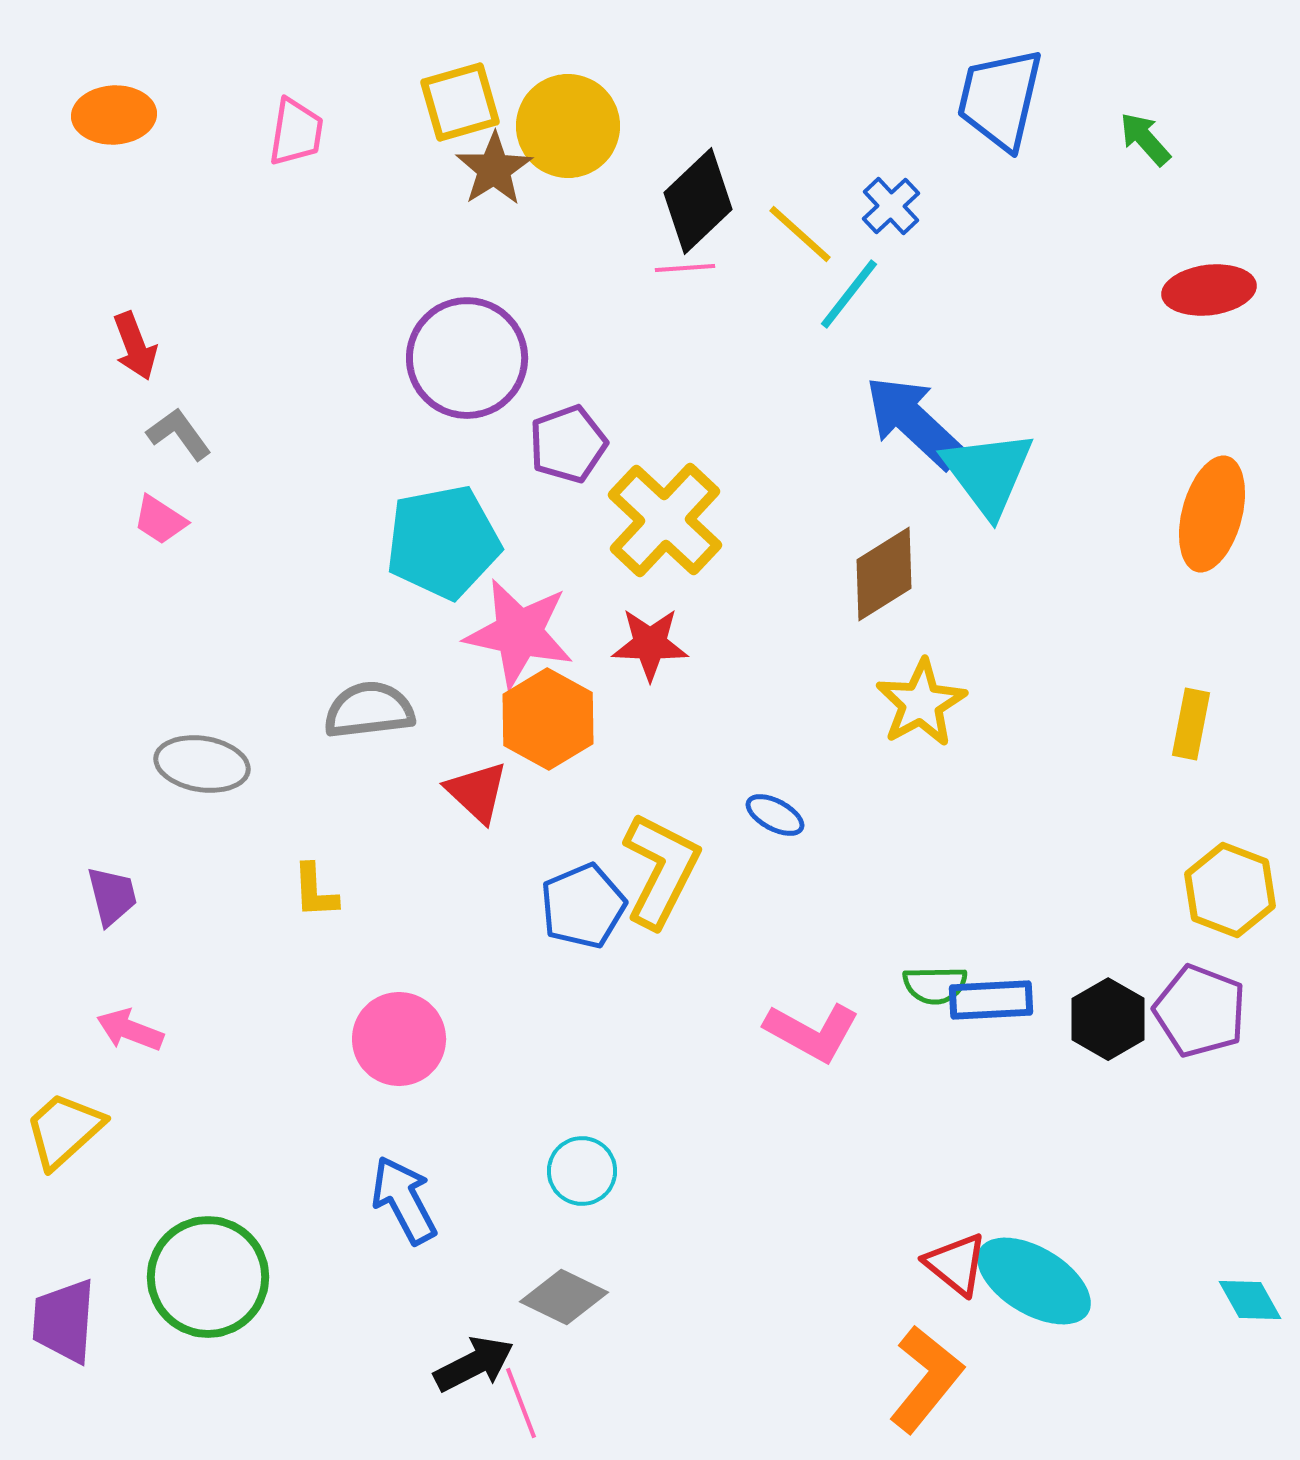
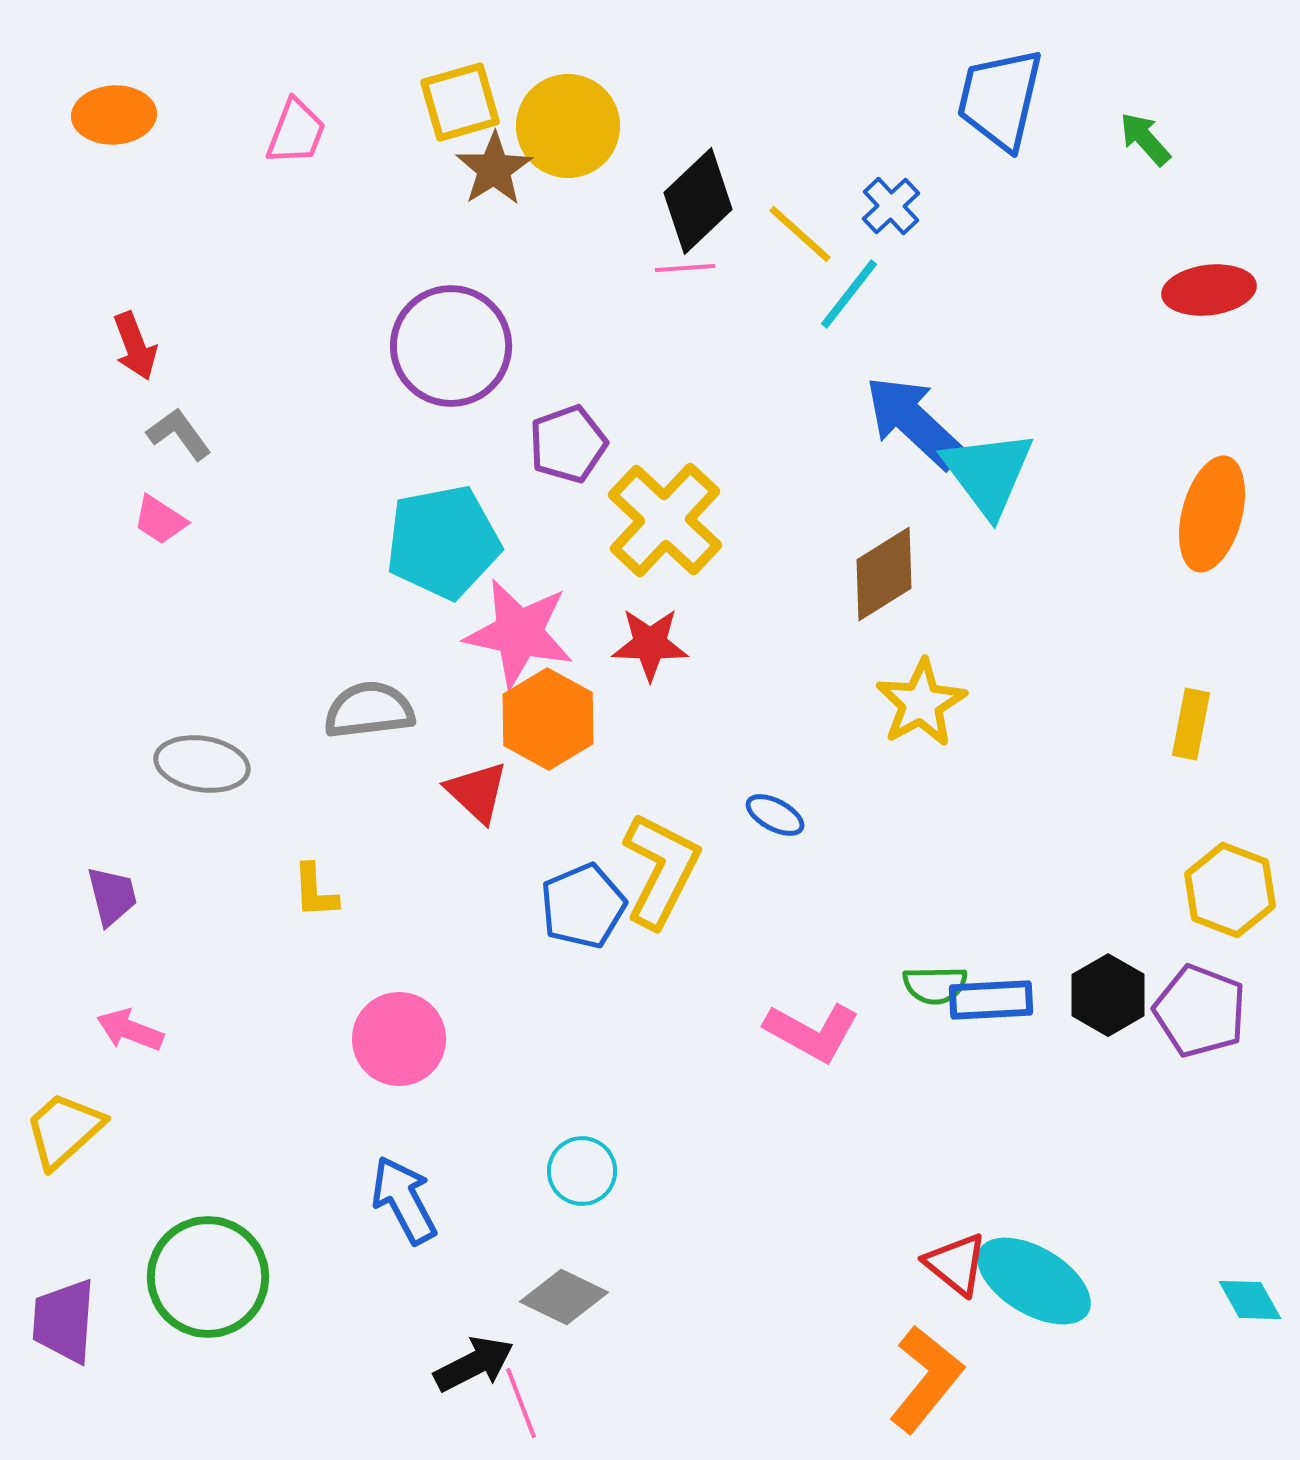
pink trapezoid at (296, 132): rotated 12 degrees clockwise
purple circle at (467, 358): moved 16 px left, 12 px up
black hexagon at (1108, 1019): moved 24 px up
